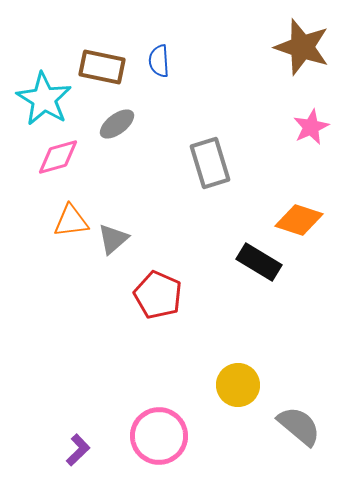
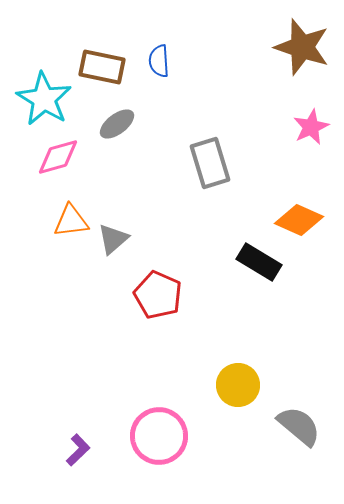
orange diamond: rotated 6 degrees clockwise
